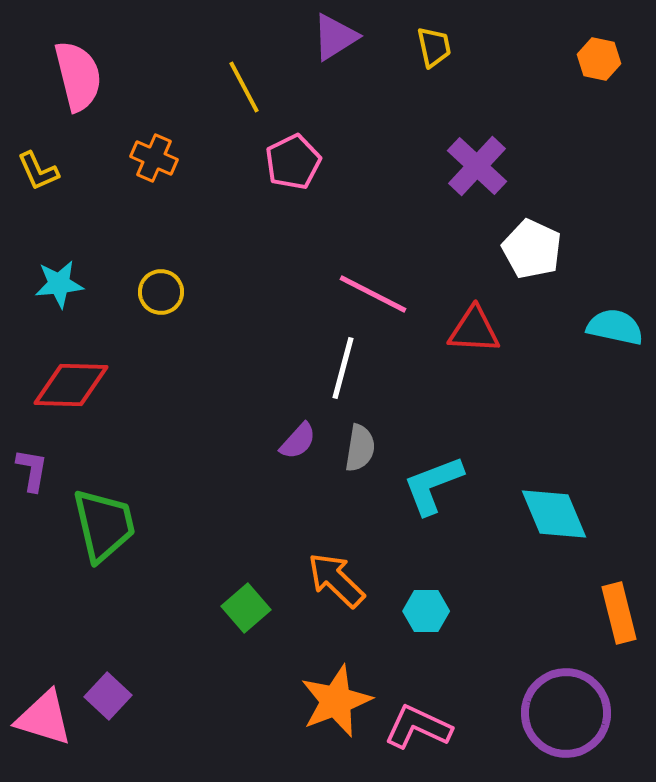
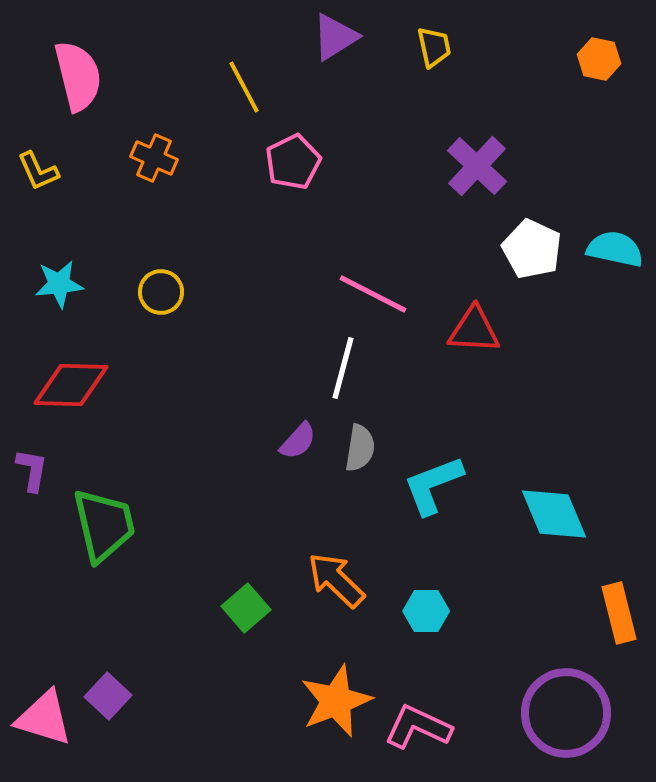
cyan semicircle: moved 78 px up
